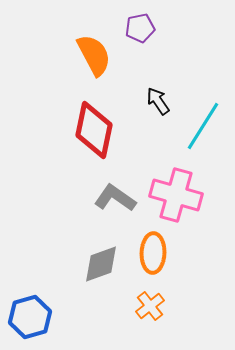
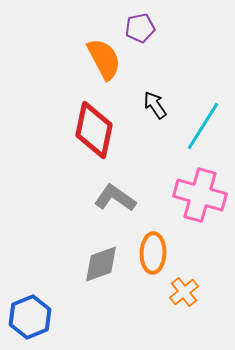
orange semicircle: moved 10 px right, 4 px down
black arrow: moved 3 px left, 4 px down
pink cross: moved 24 px right
orange cross: moved 34 px right, 14 px up
blue hexagon: rotated 6 degrees counterclockwise
